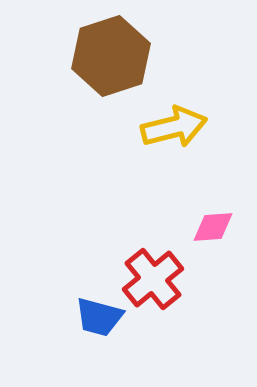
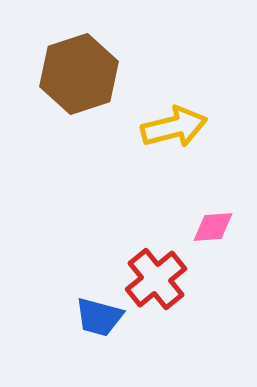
brown hexagon: moved 32 px left, 18 px down
red cross: moved 3 px right
